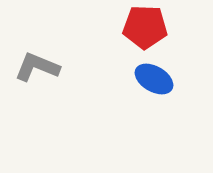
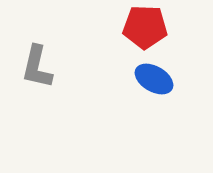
gray L-shape: rotated 99 degrees counterclockwise
